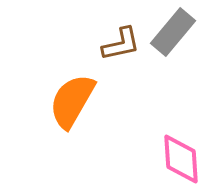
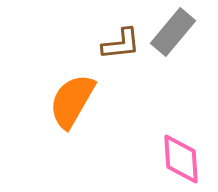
brown L-shape: rotated 6 degrees clockwise
